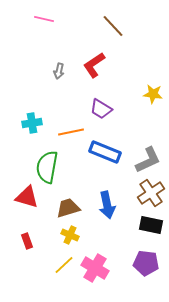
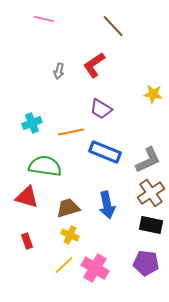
cyan cross: rotated 12 degrees counterclockwise
green semicircle: moved 2 px left, 1 px up; rotated 88 degrees clockwise
